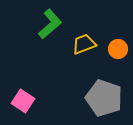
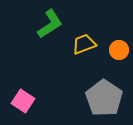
green L-shape: rotated 8 degrees clockwise
orange circle: moved 1 px right, 1 px down
gray pentagon: rotated 15 degrees clockwise
